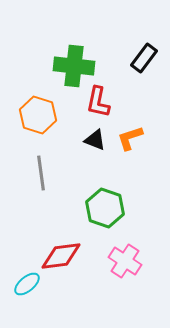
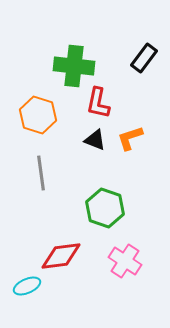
red L-shape: moved 1 px down
cyan ellipse: moved 2 px down; rotated 16 degrees clockwise
